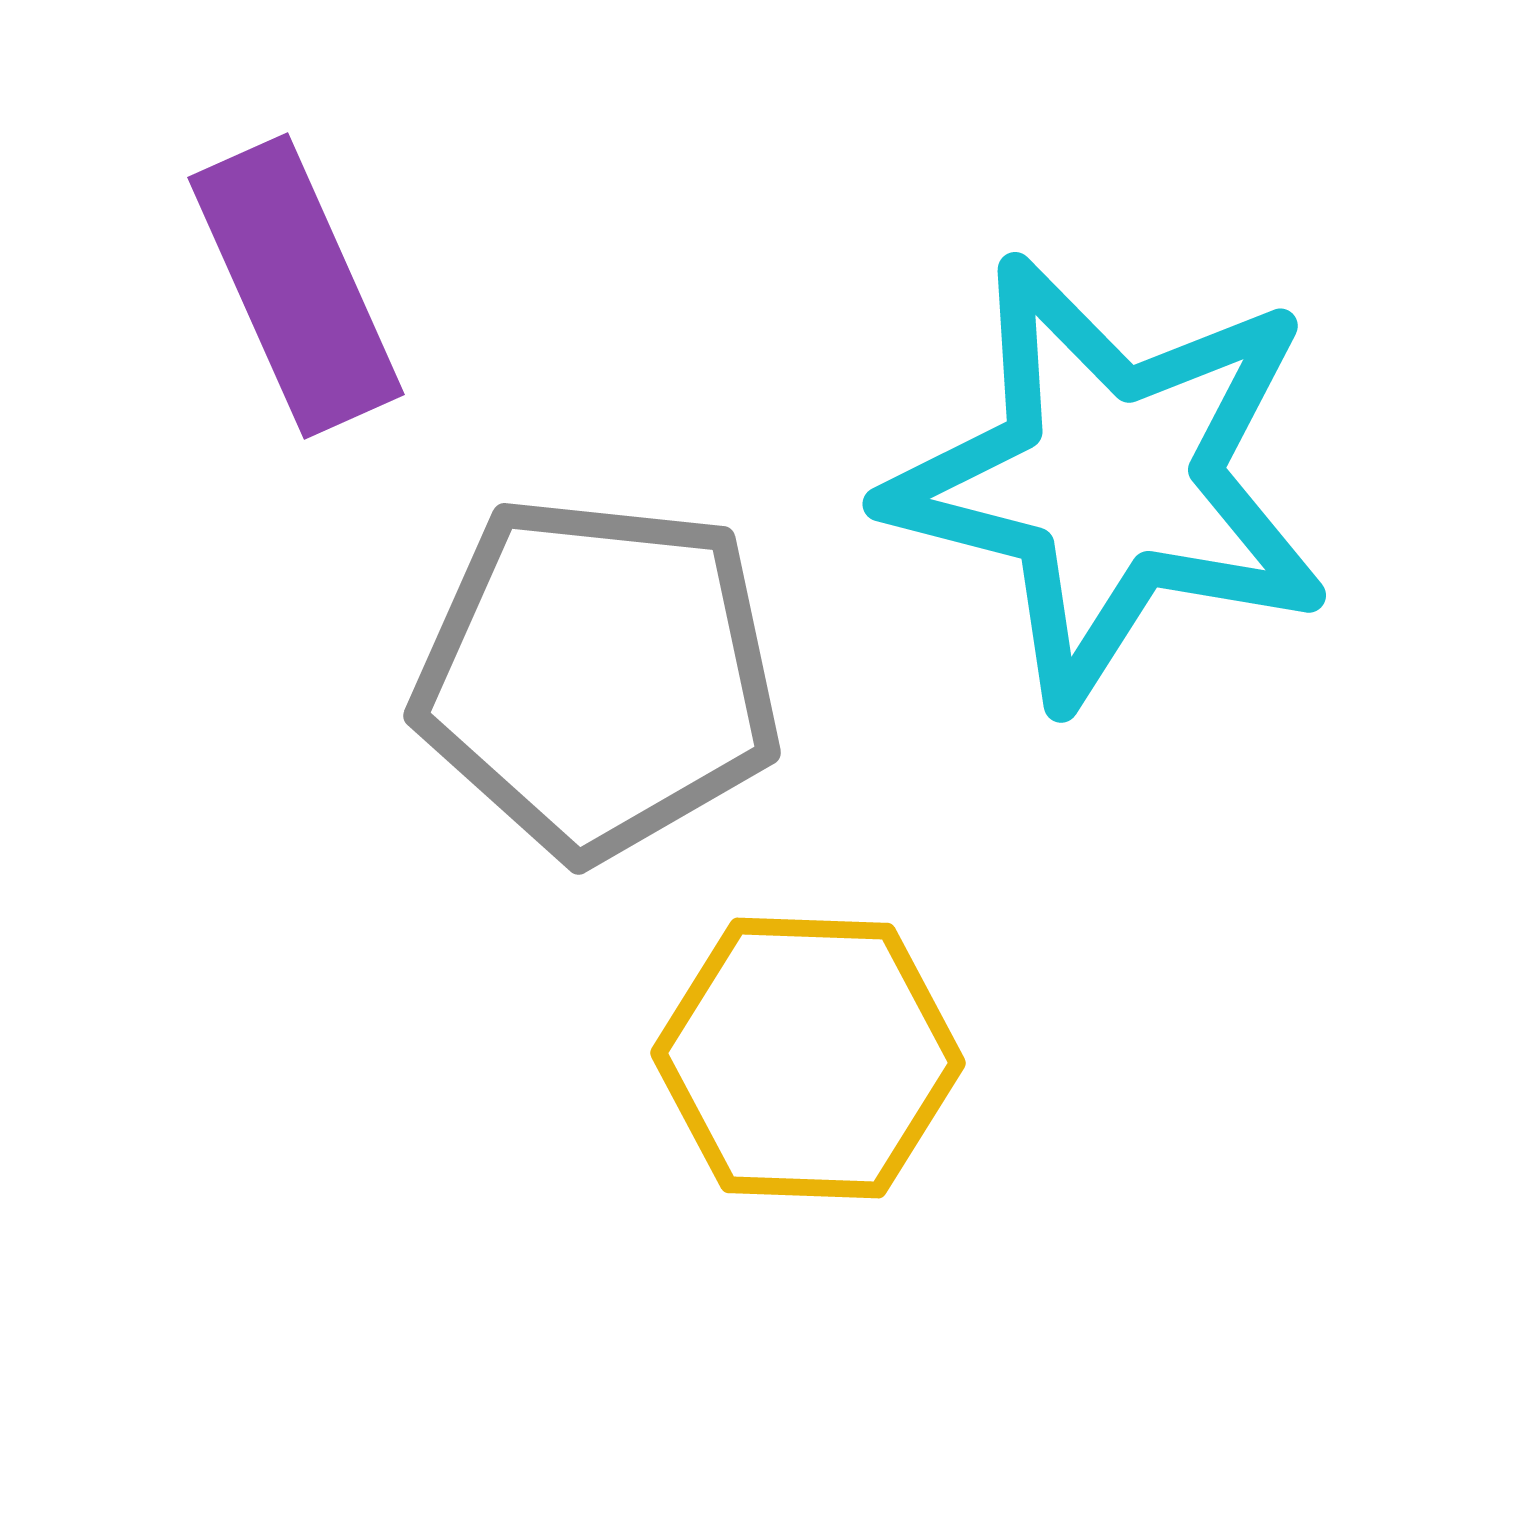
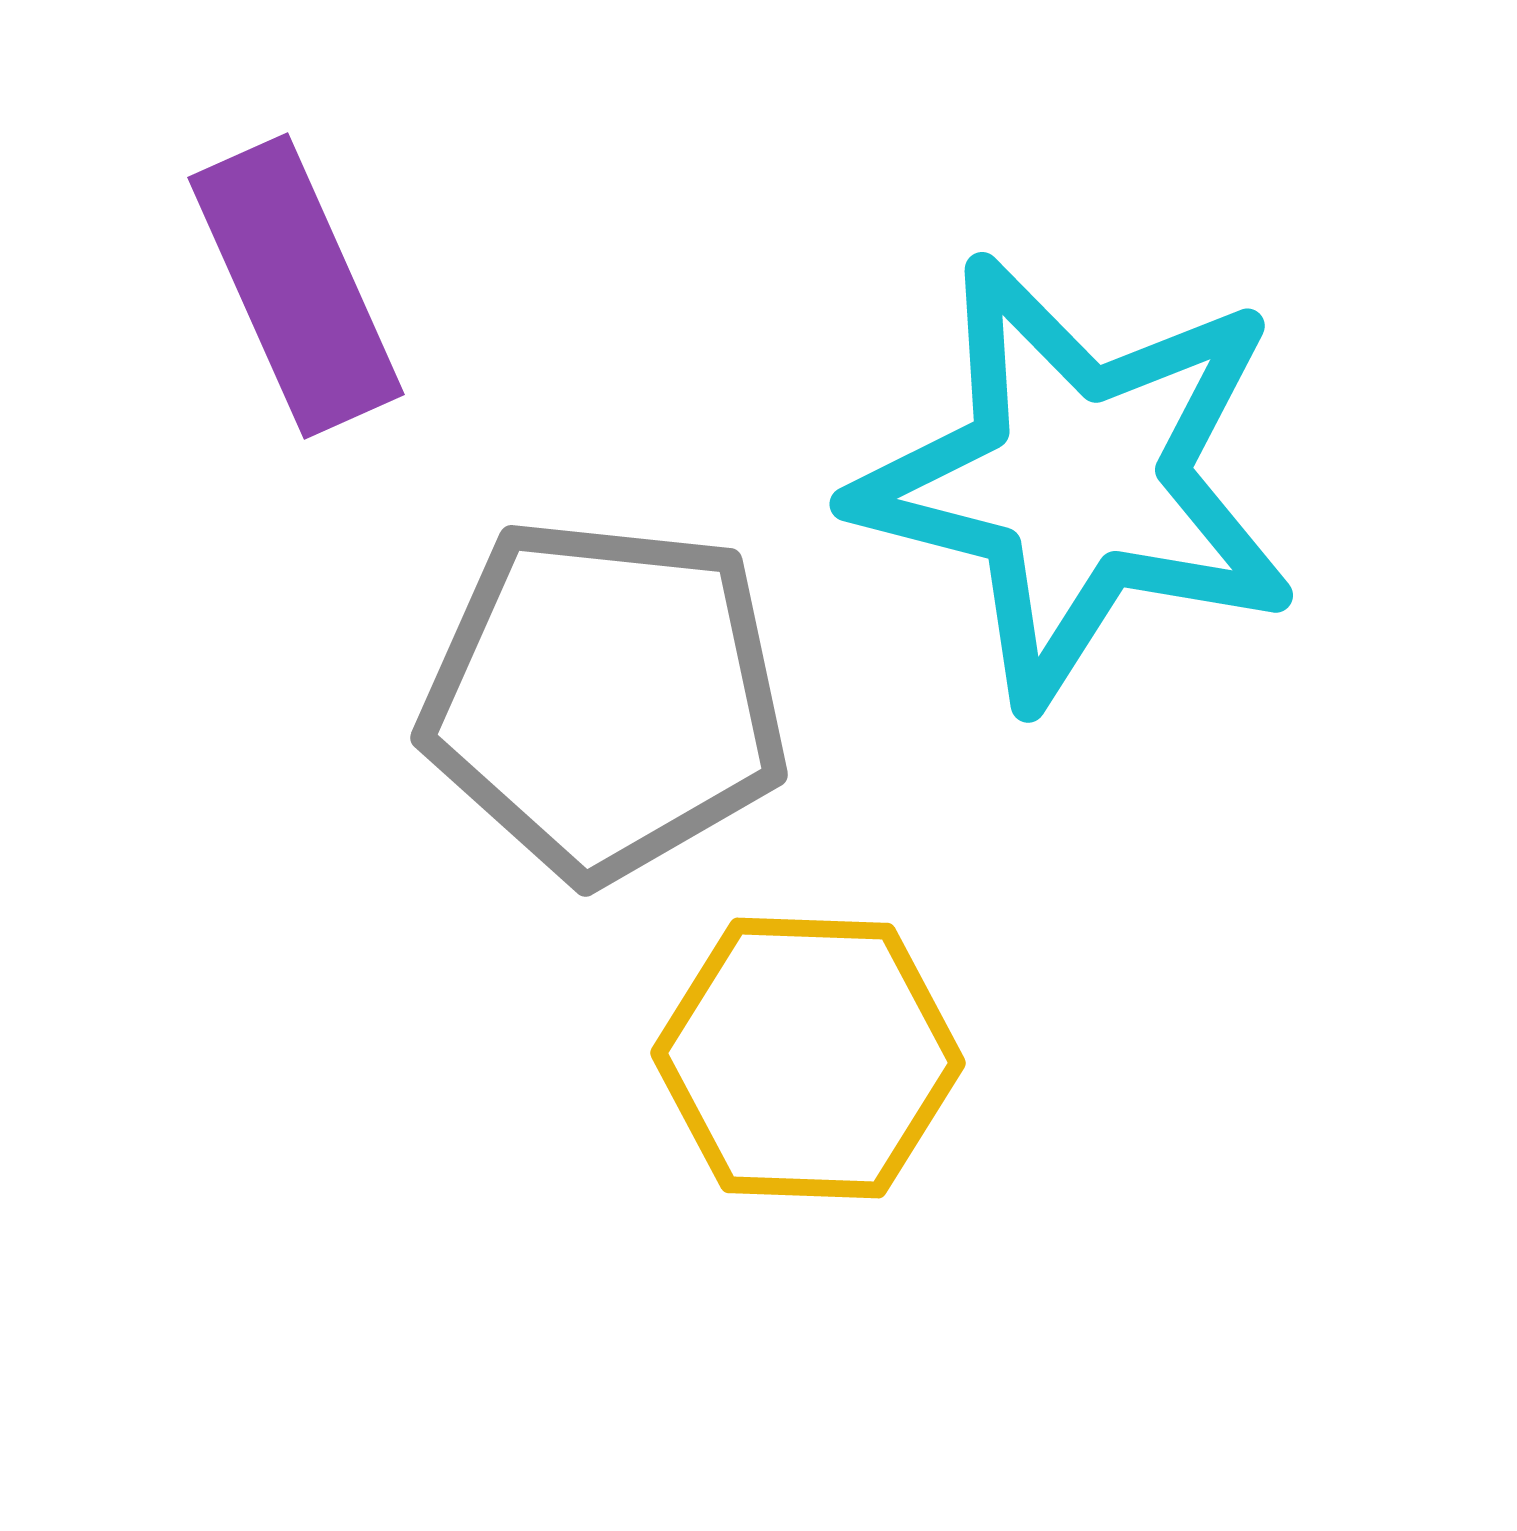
cyan star: moved 33 px left
gray pentagon: moved 7 px right, 22 px down
